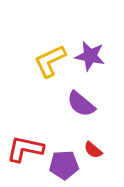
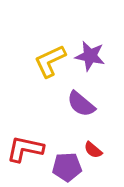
purple pentagon: moved 3 px right, 2 px down
